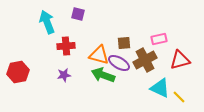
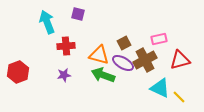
brown square: rotated 24 degrees counterclockwise
purple ellipse: moved 4 px right
red hexagon: rotated 10 degrees counterclockwise
